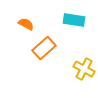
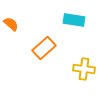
orange semicircle: moved 15 px left; rotated 14 degrees clockwise
yellow cross: rotated 20 degrees counterclockwise
